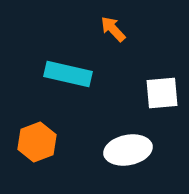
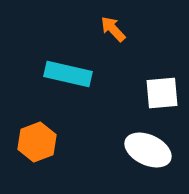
white ellipse: moved 20 px right; rotated 36 degrees clockwise
